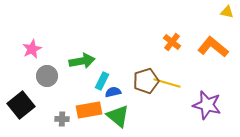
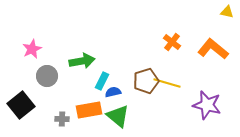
orange L-shape: moved 2 px down
